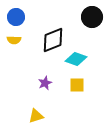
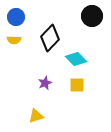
black circle: moved 1 px up
black diamond: moved 3 px left, 2 px up; rotated 24 degrees counterclockwise
cyan diamond: rotated 25 degrees clockwise
